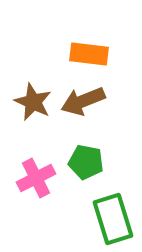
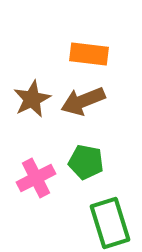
brown star: moved 1 px left, 3 px up; rotated 21 degrees clockwise
green rectangle: moved 3 px left, 4 px down
